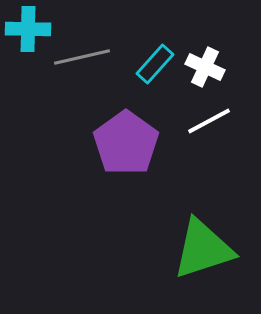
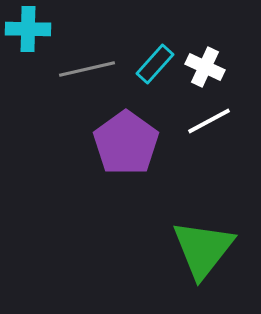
gray line: moved 5 px right, 12 px down
green triangle: rotated 34 degrees counterclockwise
